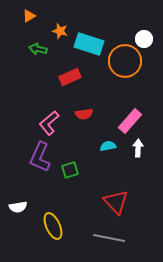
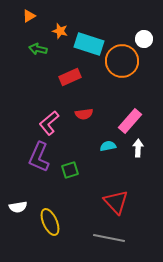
orange circle: moved 3 px left
purple L-shape: moved 1 px left
yellow ellipse: moved 3 px left, 4 px up
